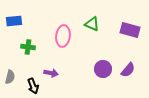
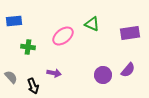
purple rectangle: moved 3 px down; rotated 24 degrees counterclockwise
pink ellipse: rotated 45 degrees clockwise
purple circle: moved 6 px down
purple arrow: moved 3 px right
gray semicircle: moved 1 px right; rotated 56 degrees counterclockwise
